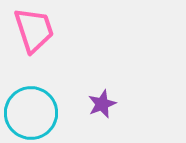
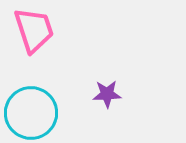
purple star: moved 5 px right, 10 px up; rotated 20 degrees clockwise
